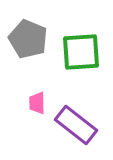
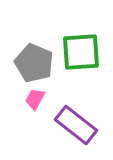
gray pentagon: moved 6 px right, 24 px down
pink trapezoid: moved 2 px left, 4 px up; rotated 30 degrees clockwise
